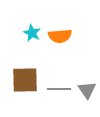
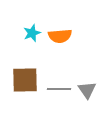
cyan star: rotated 24 degrees clockwise
